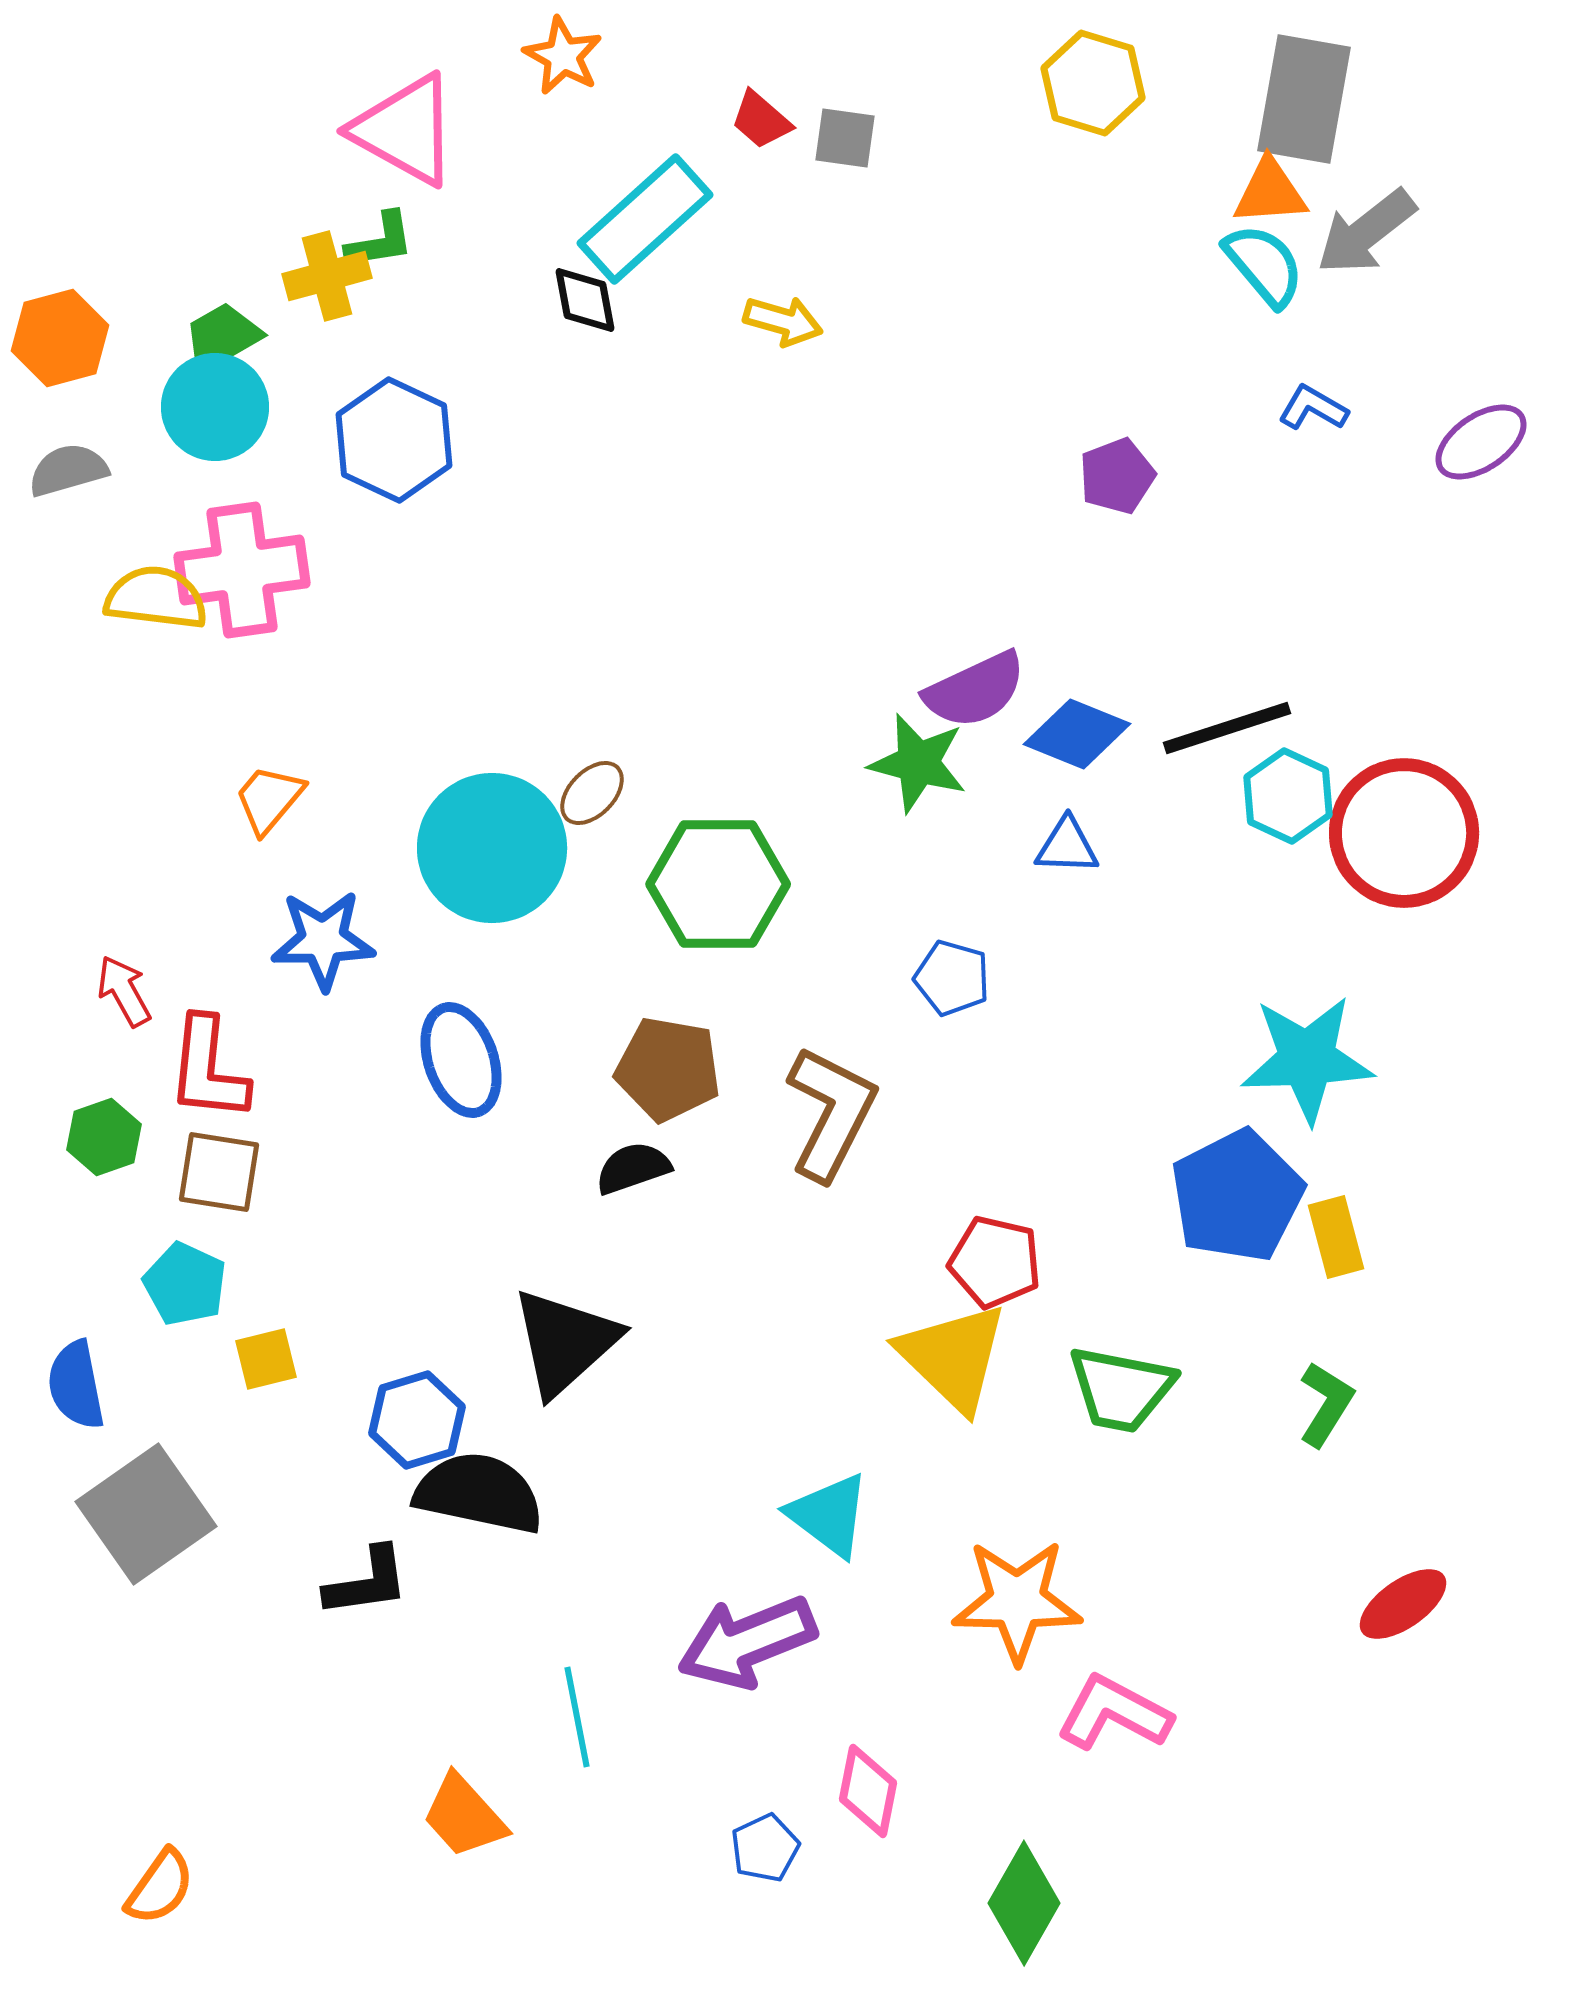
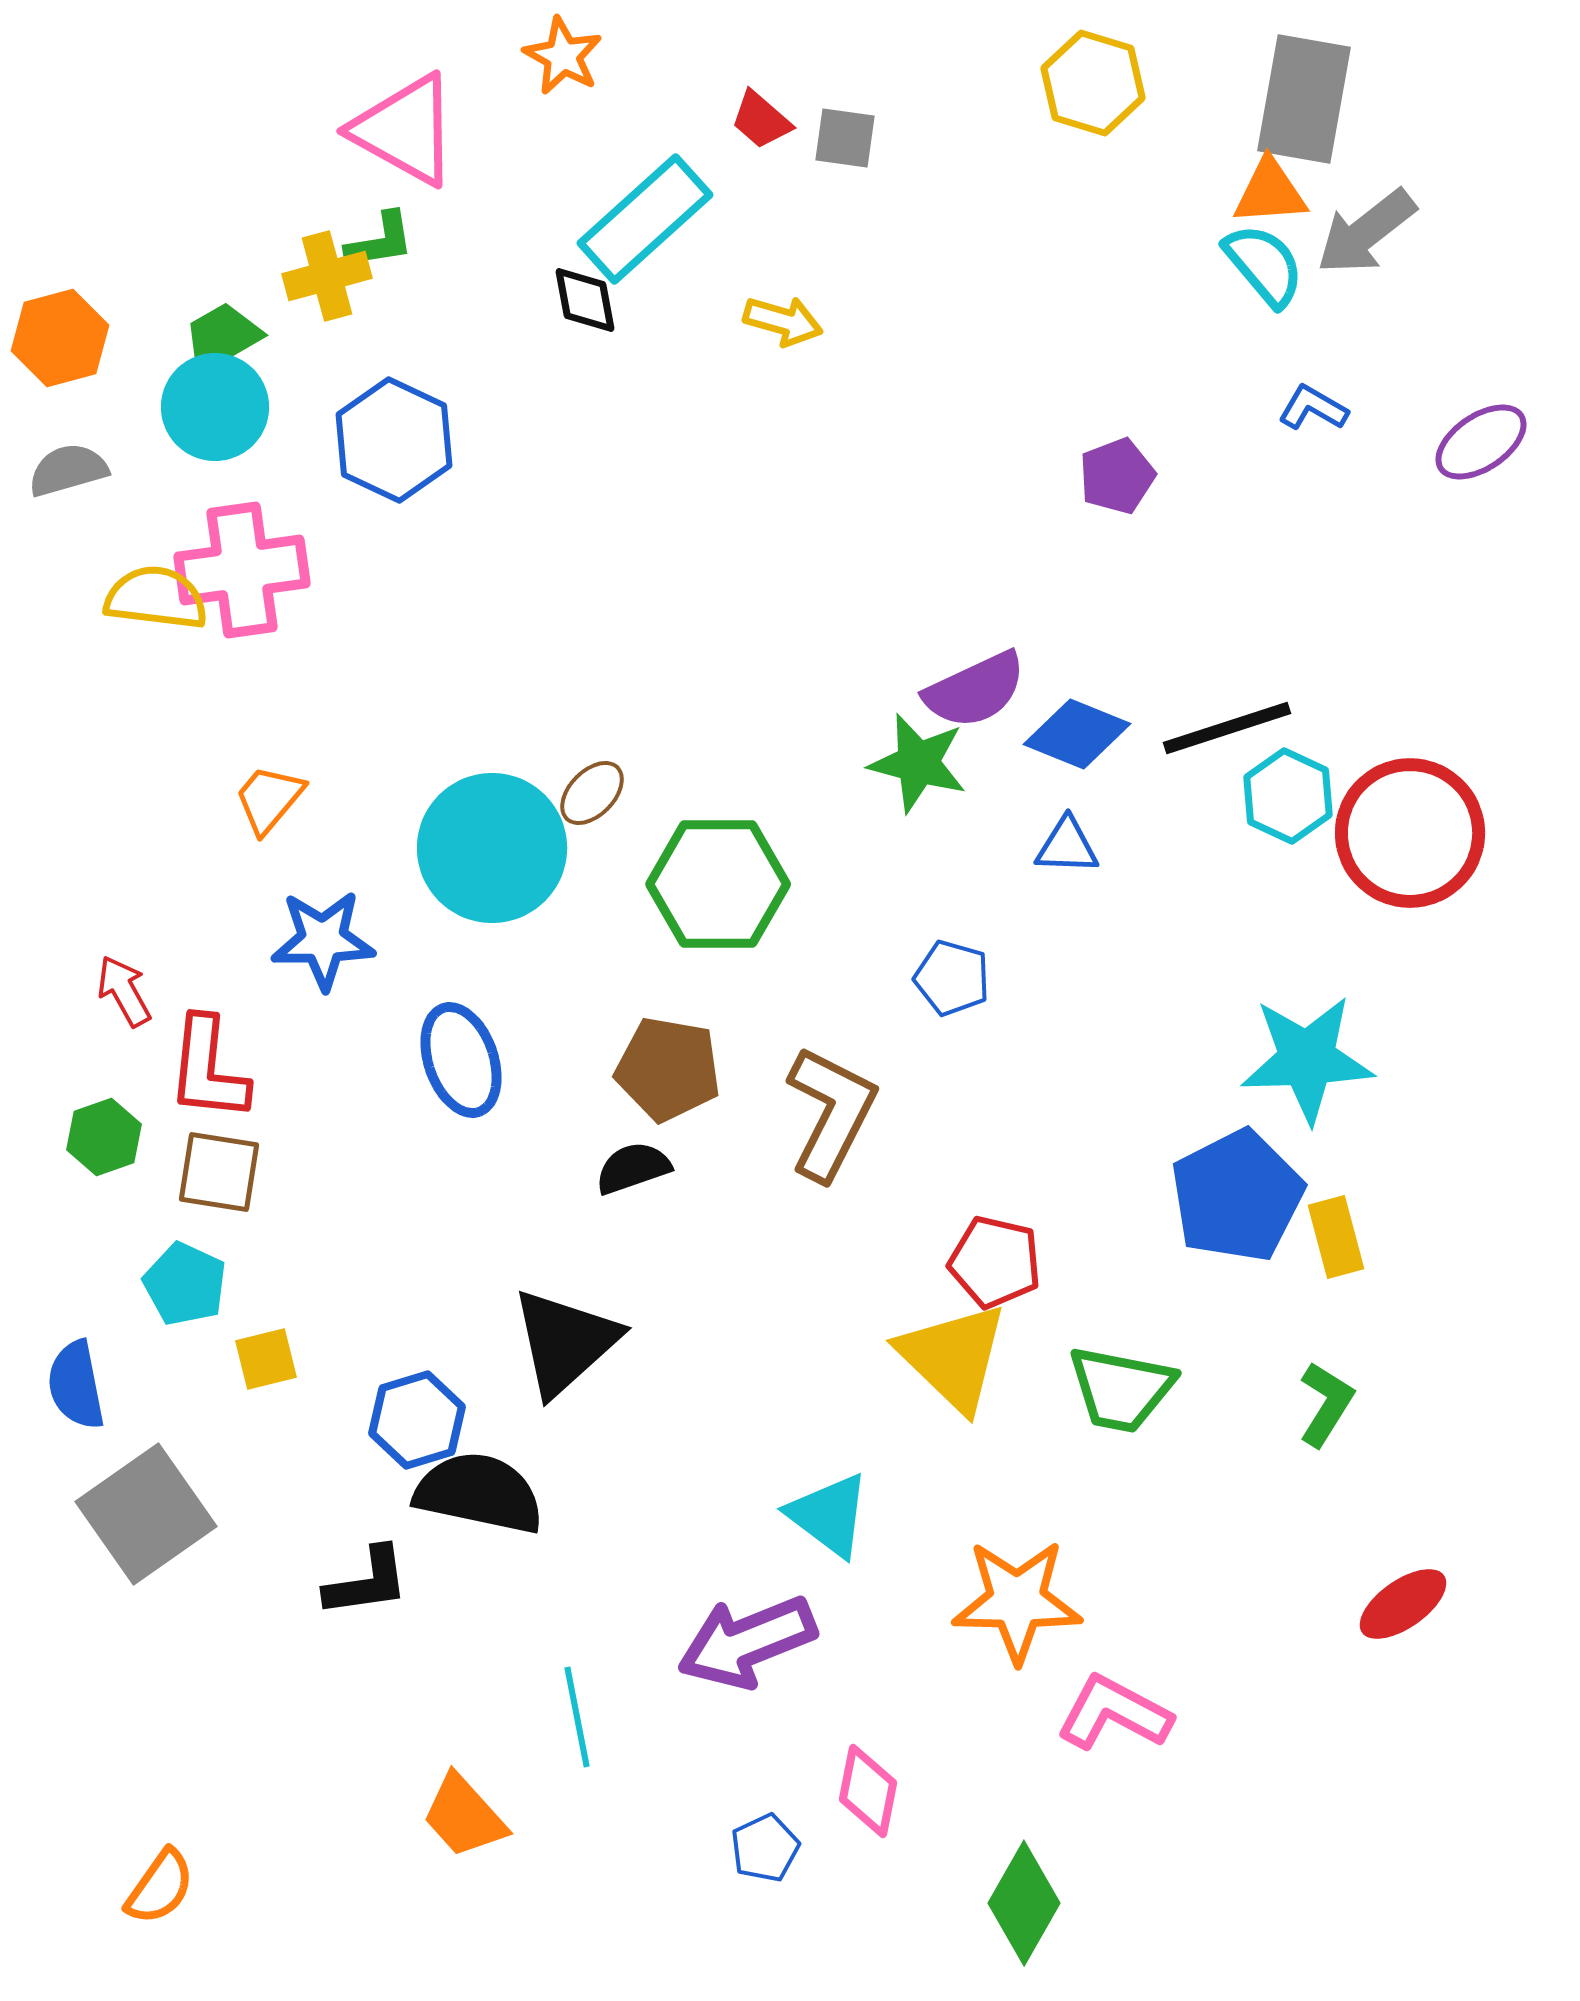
red circle at (1404, 833): moved 6 px right
